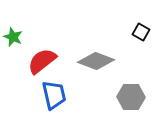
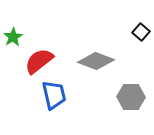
black square: rotated 12 degrees clockwise
green star: rotated 18 degrees clockwise
red semicircle: moved 3 px left
